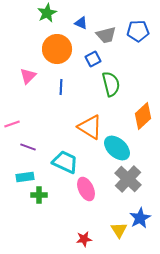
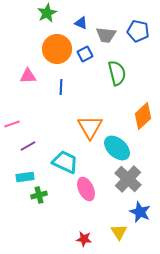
blue pentagon: rotated 15 degrees clockwise
gray trapezoid: rotated 20 degrees clockwise
blue square: moved 8 px left, 5 px up
pink triangle: rotated 42 degrees clockwise
green semicircle: moved 6 px right, 11 px up
orange triangle: rotated 28 degrees clockwise
purple line: moved 1 px up; rotated 49 degrees counterclockwise
green cross: rotated 14 degrees counterclockwise
blue star: moved 6 px up; rotated 20 degrees counterclockwise
yellow triangle: moved 2 px down
red star: rotated 14 degrees clockwise
